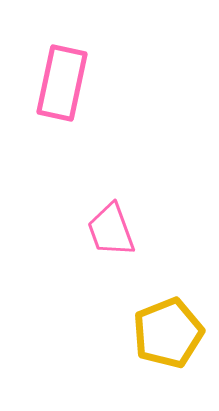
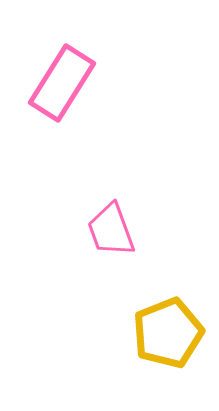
pink rectangle: rotated 20 degrees clockwise
